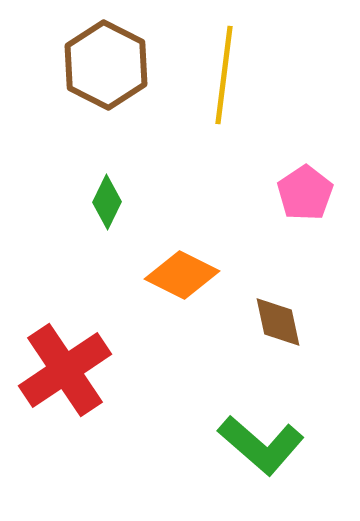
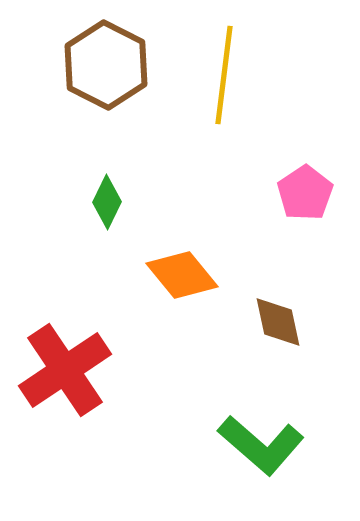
orange diamond: rotated 24 degrees clockwise
